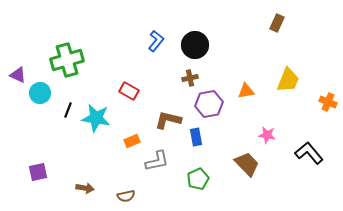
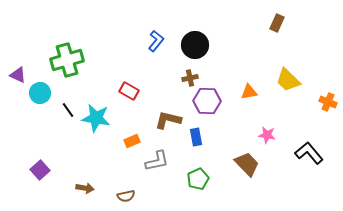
yellow trapezoid: rotated 112 degrees clockwise
orange triangle: moved 3 px right, 1 px down
purple hexagon: moved 2 px left, 3 px up; rotated 12 degrees clockwise
black line: rotated 56 degrees counterclockwise
purple square: moved 2 px right, 2 px up; rotated 30 degrees counterclockwise
